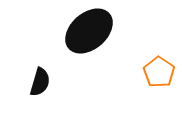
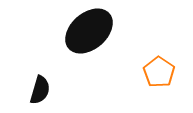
black semicircle: moved 8 px down
